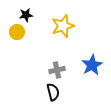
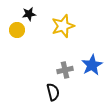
black star: moved 3 px right, 1 px up
yellow circle: moved 2 px up
gray cross: moved 8 px right
